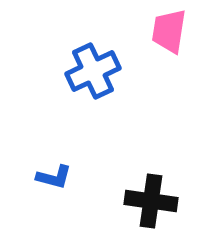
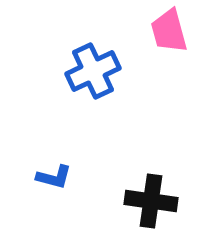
pink trapezoid: rotated 24 degrees counterclockwise
